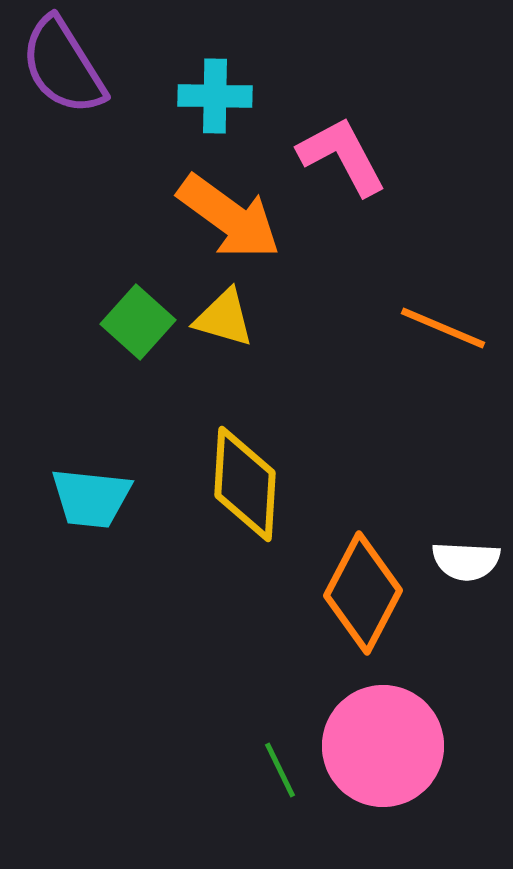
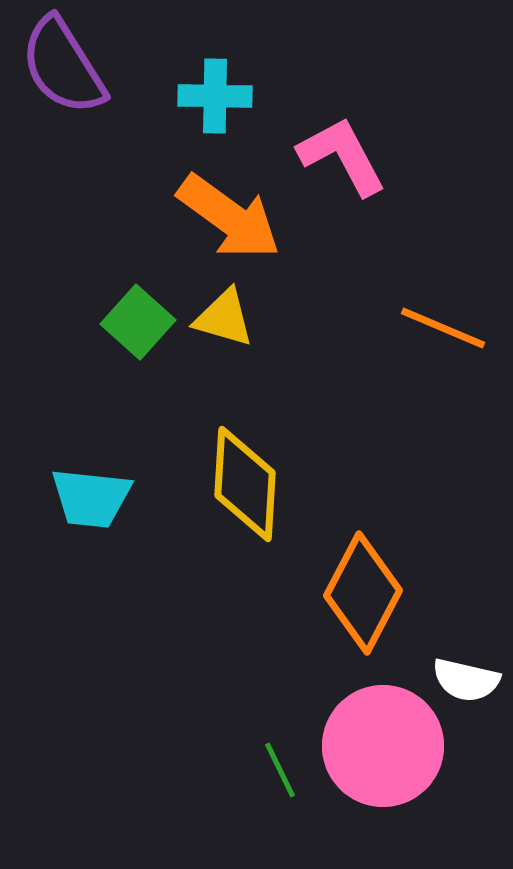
white semicircle: moved 119 px down; rotated 10 degrees clockwise
